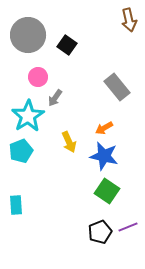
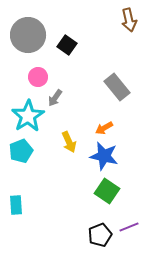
purple line: moved 1 px right
black pentagon: moved 3 px down
